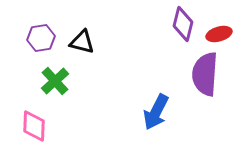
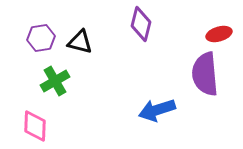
purple diamond: moved 42 px left
black triangle: moved 2 px left
purple semicircle: rotated 9 degrees counterclockwise
green cross: rotated 12 degrees clockwise
blue arrow: moved 1 px right, 2 px up; rotated 45 degrees clockwise
pink diamond: moved 1 px right
